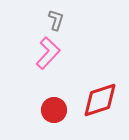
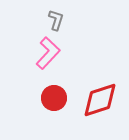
red circle: moved 12 px up
